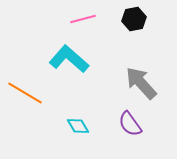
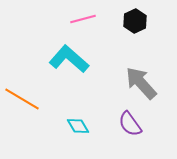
black hexagon: moved 1 px right, 2 px down; rotated 15 degrees counterclockwise
orange line: moved 3 px left, 6 px down
